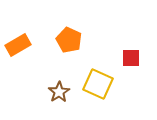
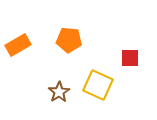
orange pentagon: rotated 20 degrees counterclockwise
red square: moved 1 px left
yellow square: moved 1 px down
